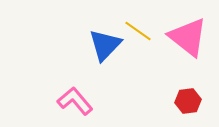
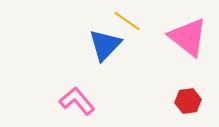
yellow line: moved 11 px left, 10 px up
pink L-shape: moved 2 px right
